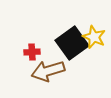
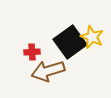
yellow star: moved 2 px left
black square: moved 2 px left, 1 px up
